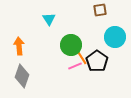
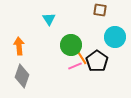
brown square: rotated 16 degrees clockwise
